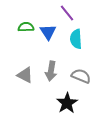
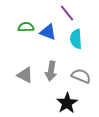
blue triangle: rotated 36 degrees counterclockwise
